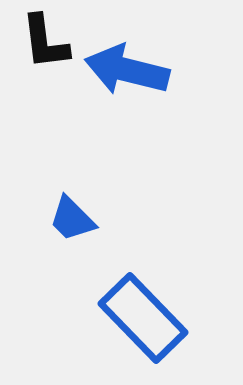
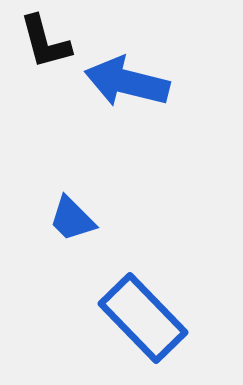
black L-shape: rotated 8 degrees counterclockwise
blue arrow: moved 12 px down
